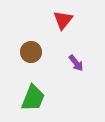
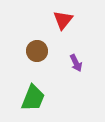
brown circle: moved 6 px right, 1 px up
purple arrow: rotated 12 degrees clockwise
